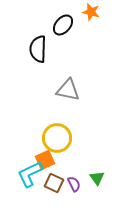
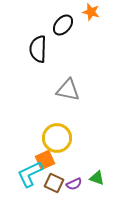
green triangle: rotated 35 degrees counterclockwise
purple semicircle: rotated 91 degrees clockwise
